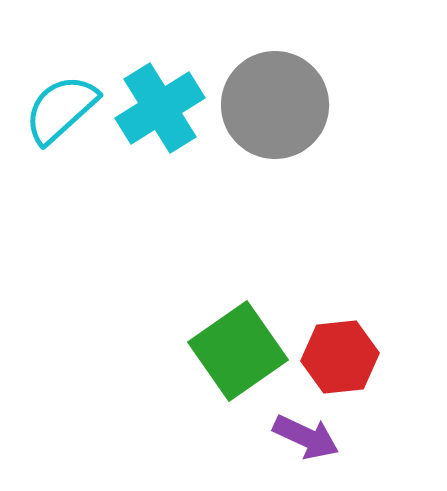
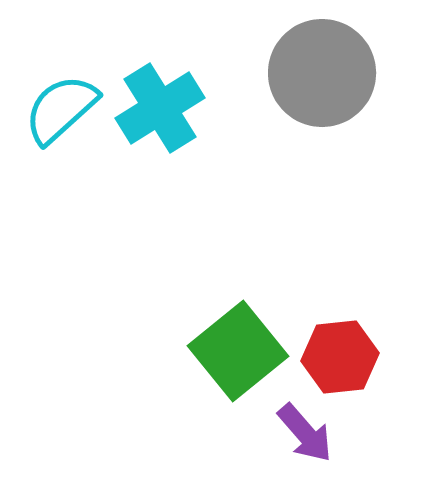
gray circle: moved 47 px right, 32 px up
green square: rotated 4 degrees counterclockwise
purple arrow: moved 1 px left, 4 px up; rotated 24 degrees clockwise
